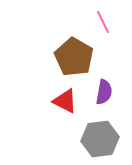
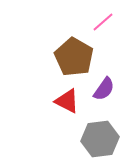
pink line: rotated 75 degrees clockwise
purple semicircle: moved 3 px up; rotated 25 degrees clockwise
red triangle: moved 2 px right
